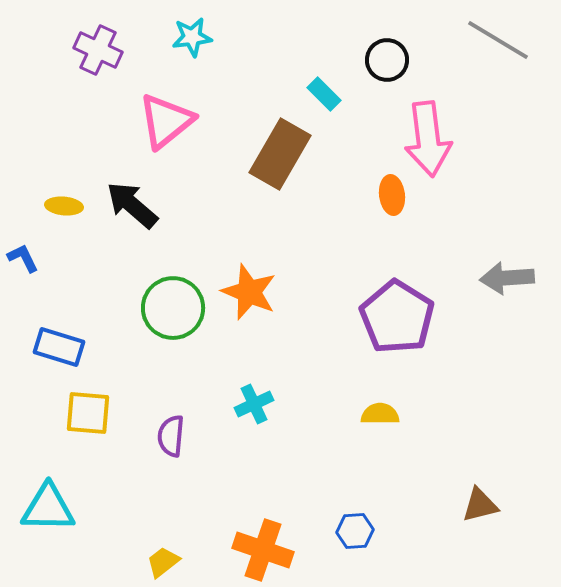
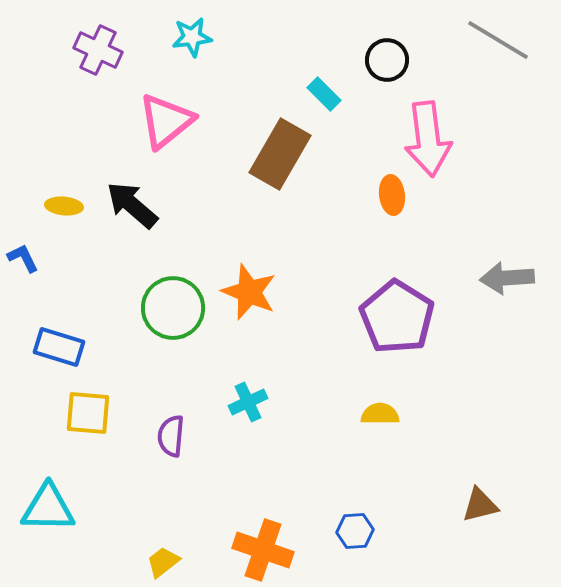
cyan cross: moved 6 px left, 2 px up
